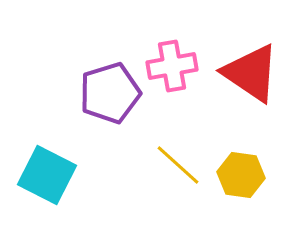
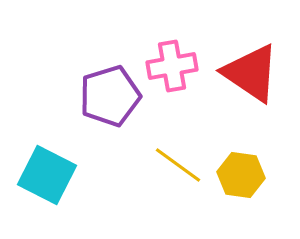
purple pentagon: moved 3 px down
yellow line: rotated 6 degrees counterclockwise
